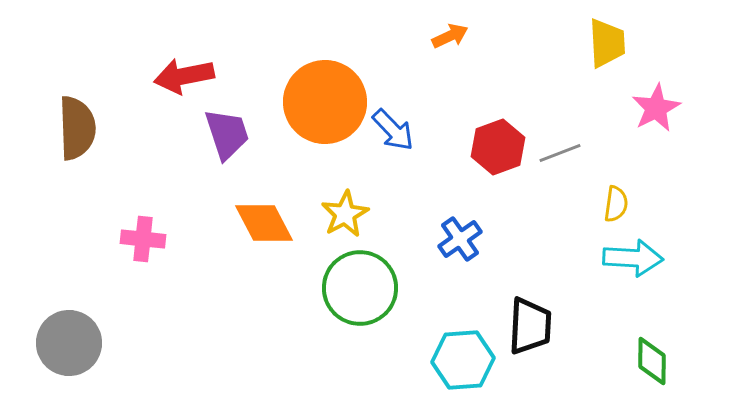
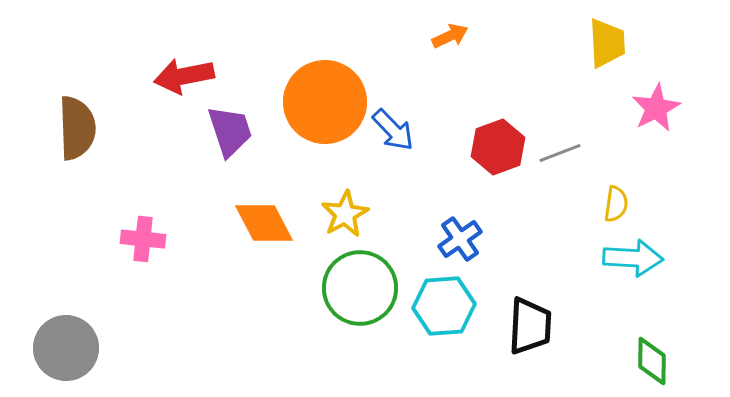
purple trapezoid: moved 3 px right, 3 px up
gray circle: moved 3 px left, 5 px down
cyan hexagon: moved 19 px left, 54 px up
